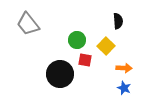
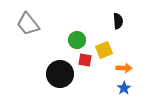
yellow square: moved 2 px left, 4 px down; rotated 24 degrees clockwise
blue star: rotated 16 degrees clockwise
